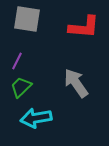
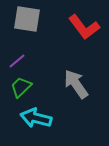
red L-shape: rotated 48 degrees clockwise
purple line: rotated 24 degrees clockwise
gray arrow: moved 1 px down
cyan arrow: rotated 24 degrees clockwise
